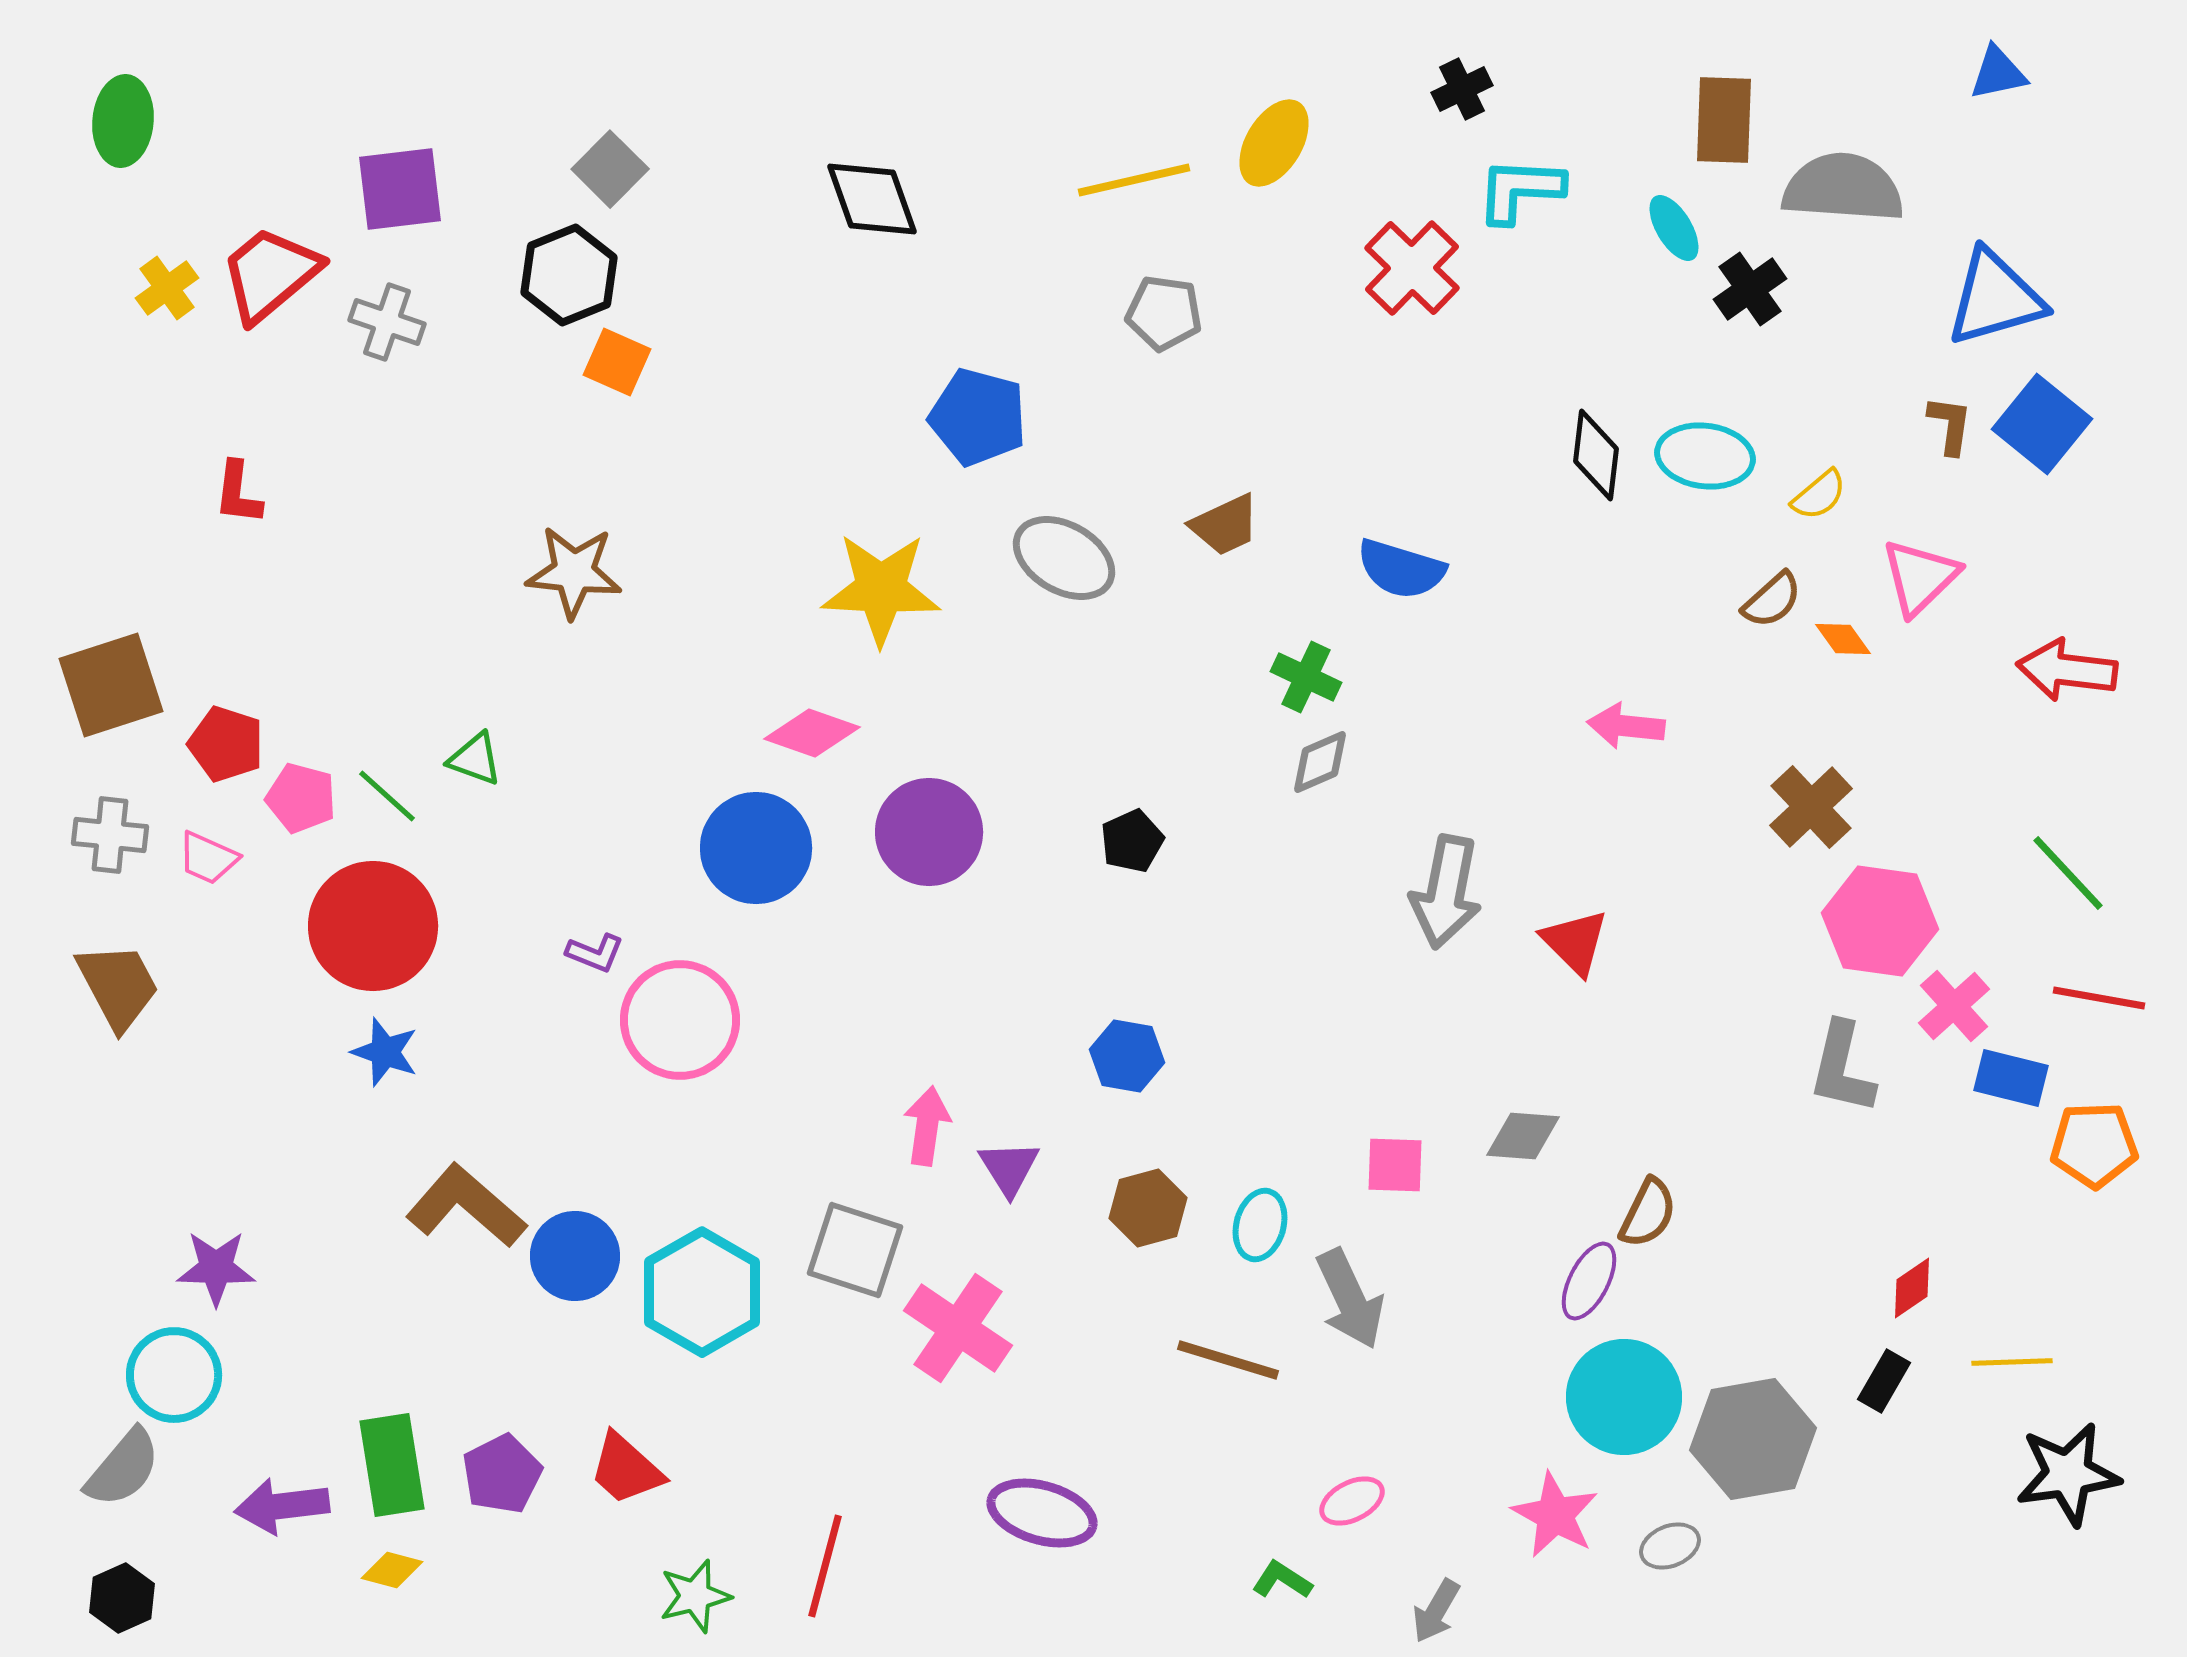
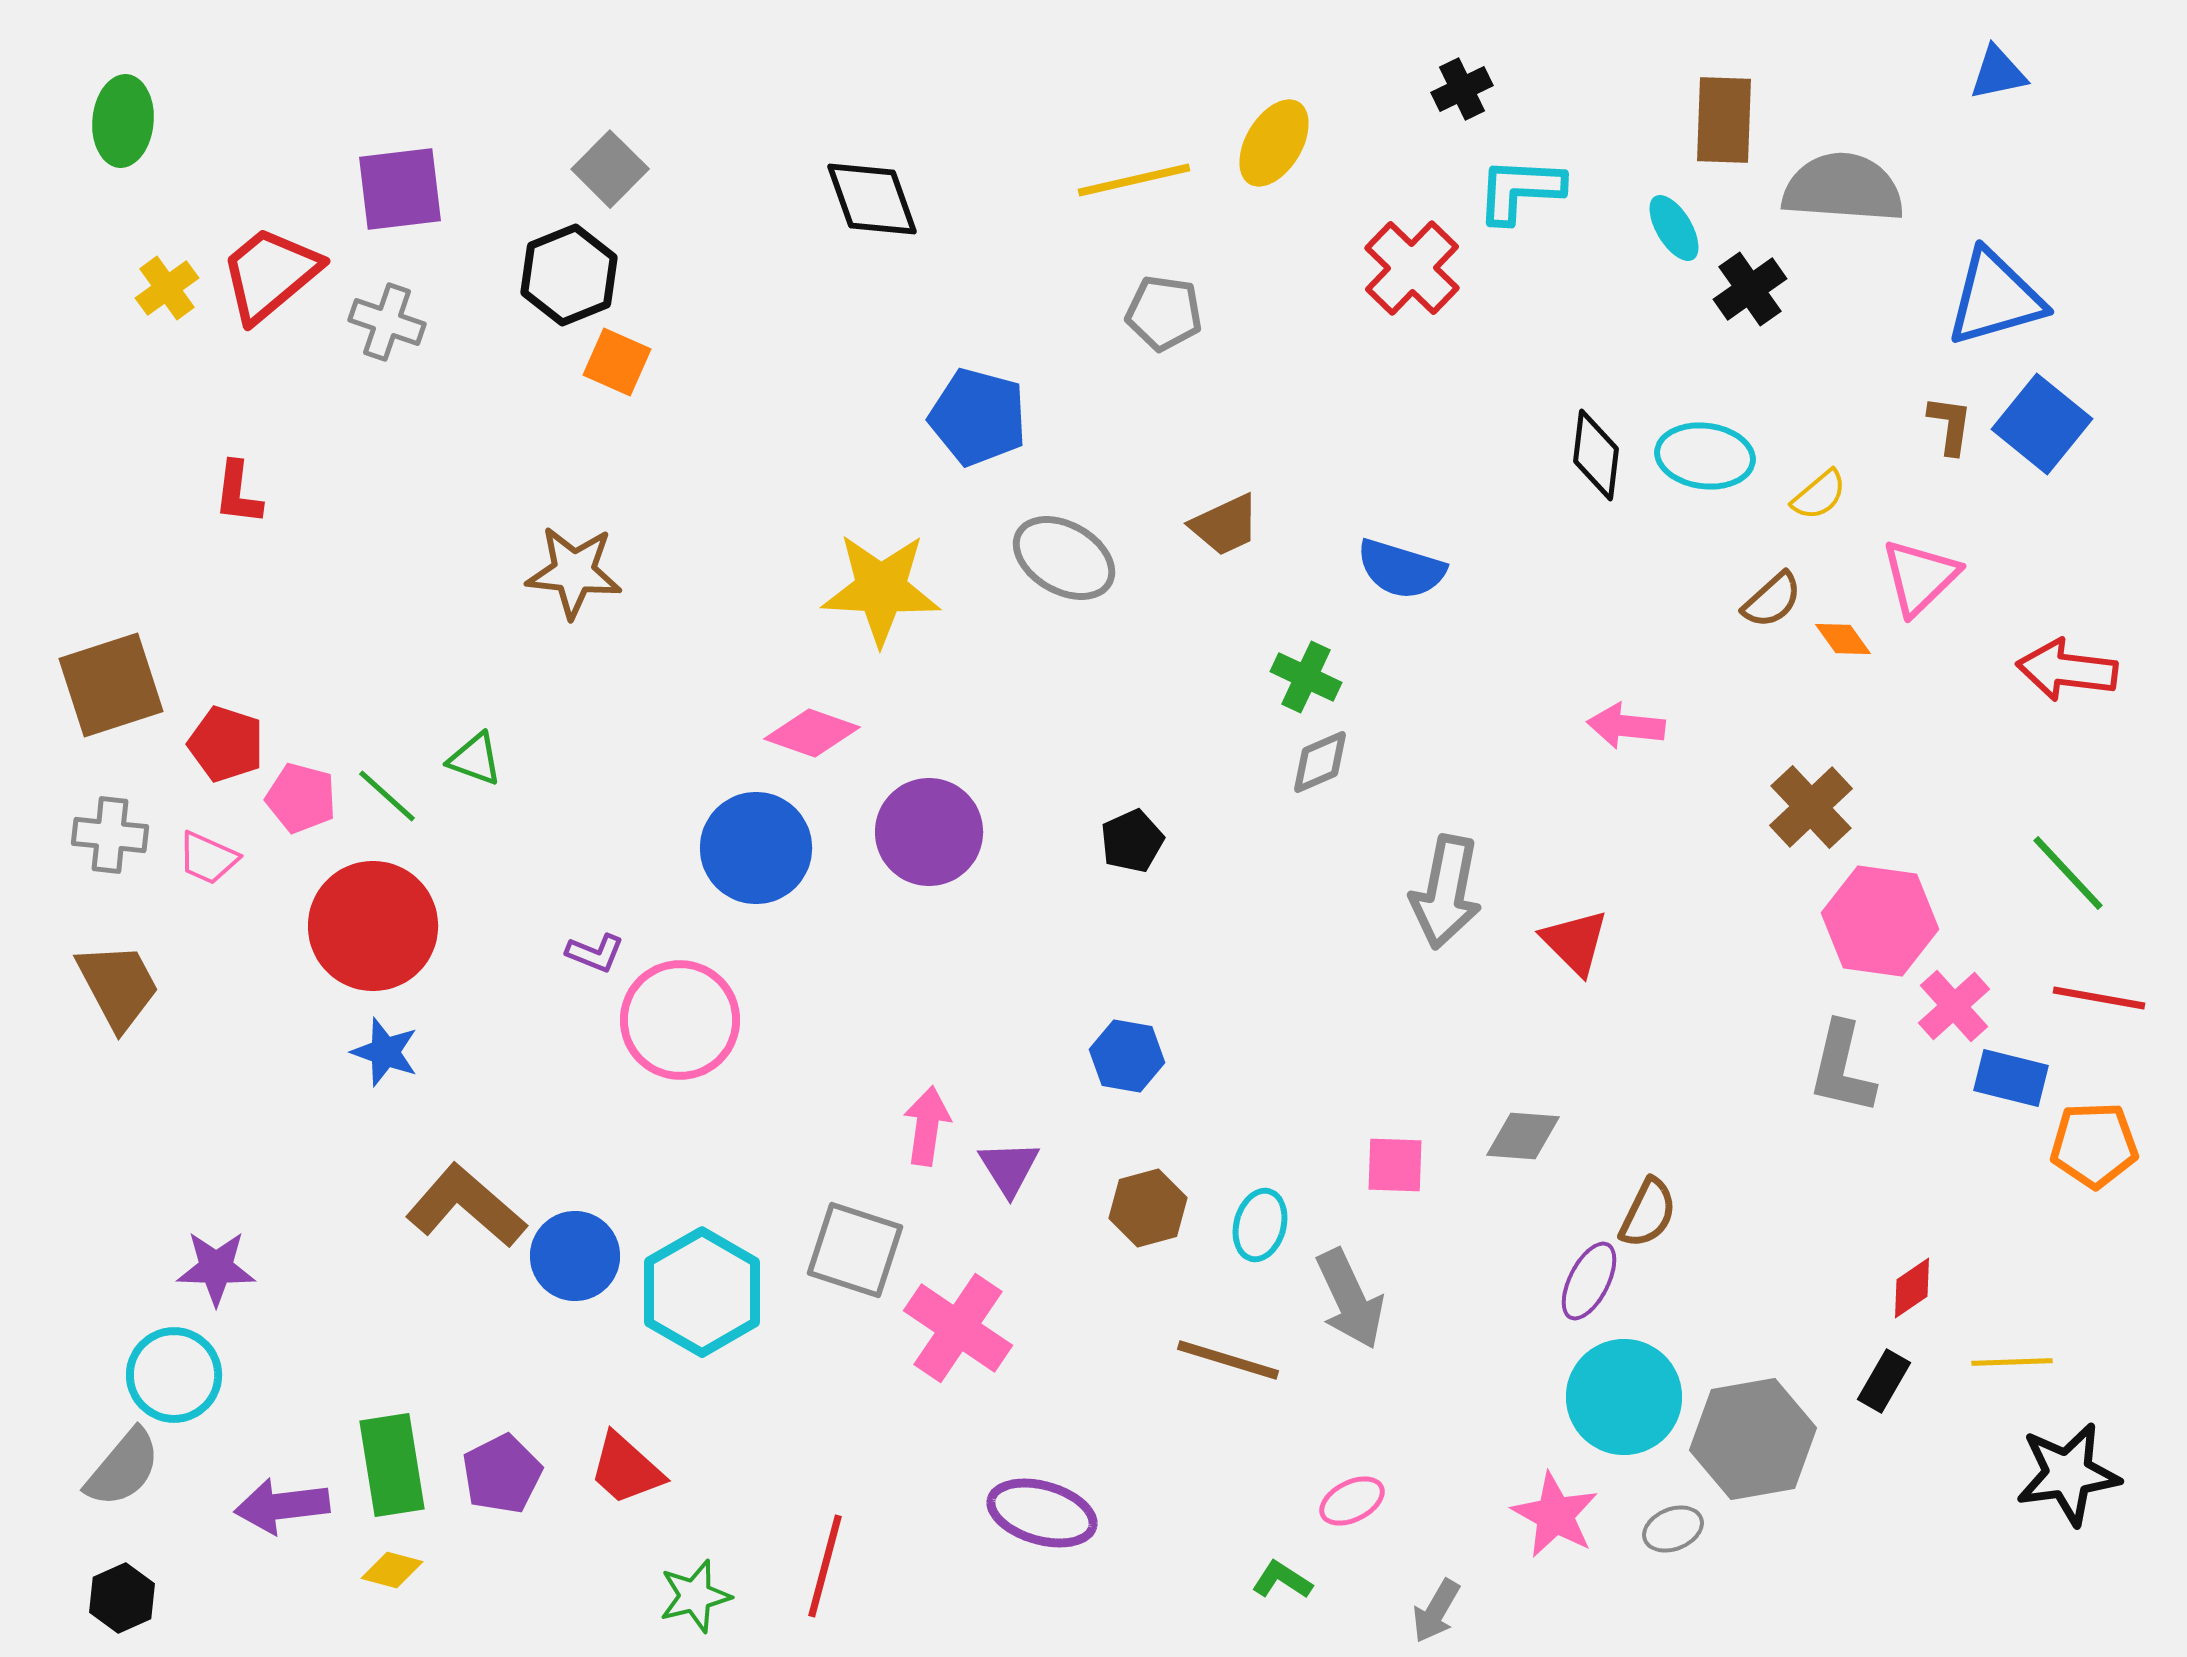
gray ellipse at (1670, 1546): moved 3 px right, 17 px up
